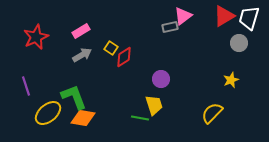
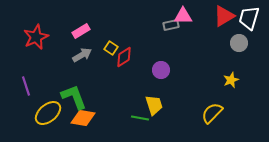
pink triangle: rotated 36 degrees clockwise
gray rectangle: moved 1 px right, 2 px up
purple circle: moved 9 px up
